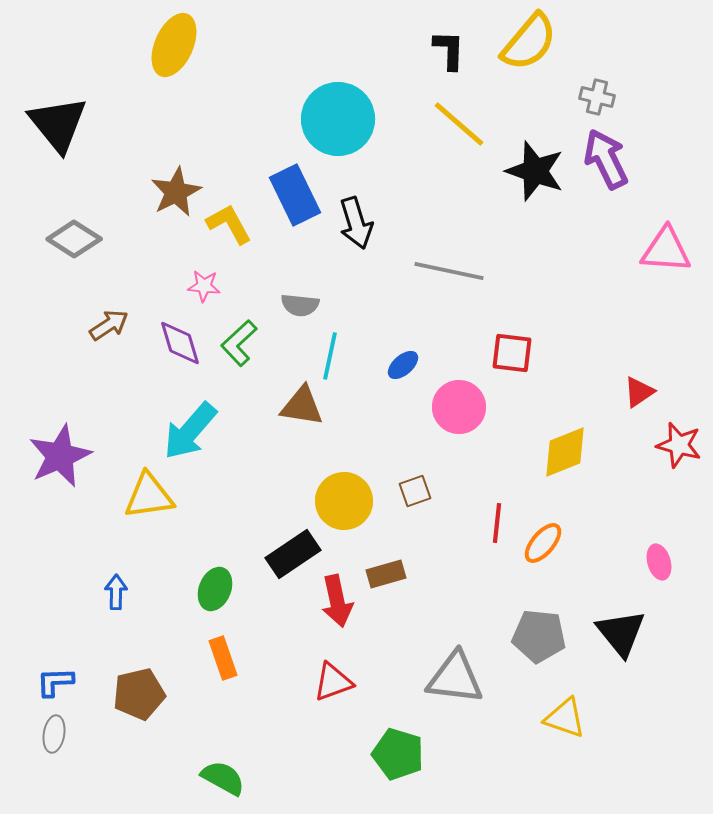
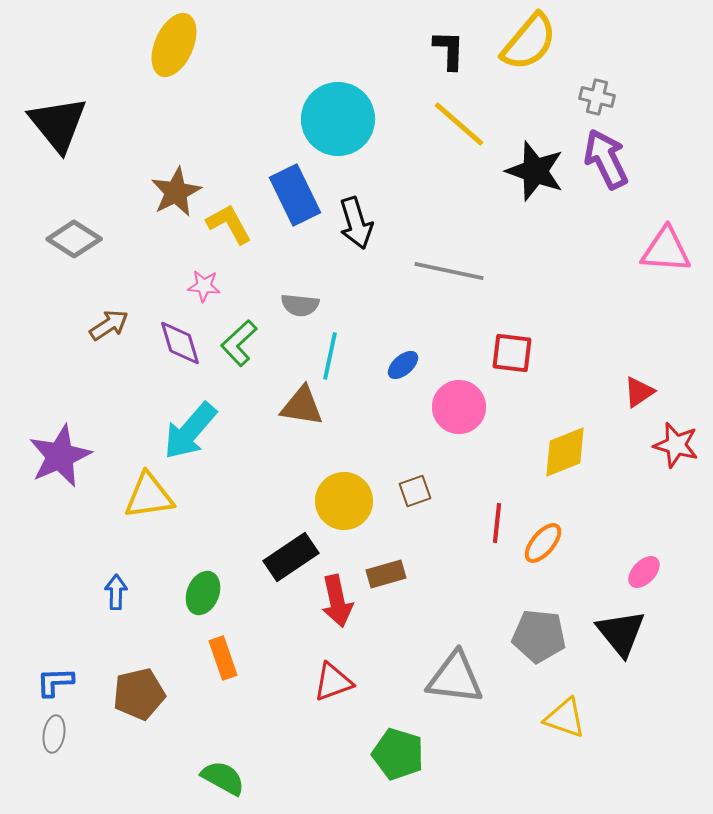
red star at (679, 445): moved 3 px left
black rectangle at (293, 554): moved 2 px left, 3 px down
pink ellipse at (659, 562): moved 15 px left, 10 px down; rotated 60 degrees clockwise
green ellipse at (215, 589): moved 12 px left, 4 px down
